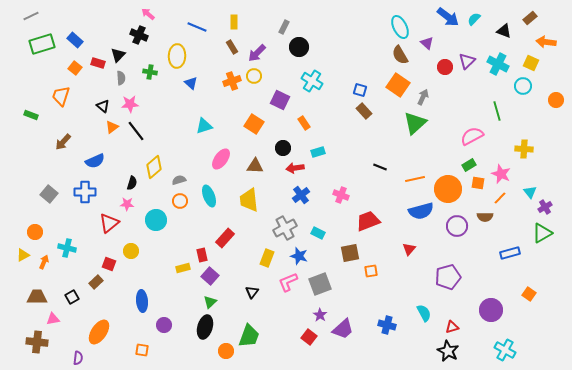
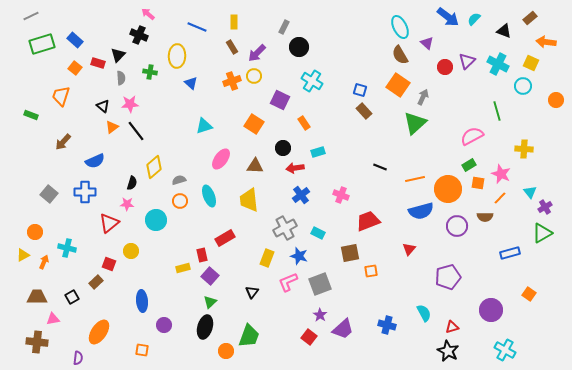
red rectangle at (225, 238): rotated 18 degrees clockwise
